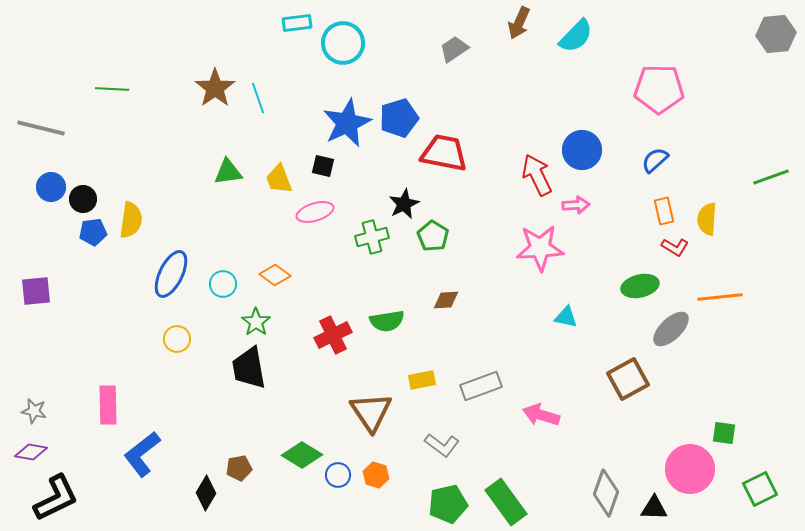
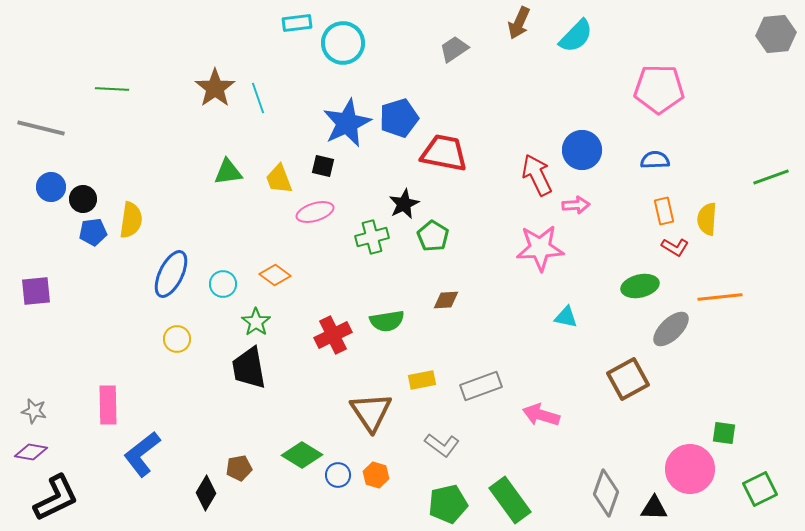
blue semicircle at (655, 160): rotated 40 degrees clockwise
green rectangle at (506, 502): moved 4 px right, 2 px up
